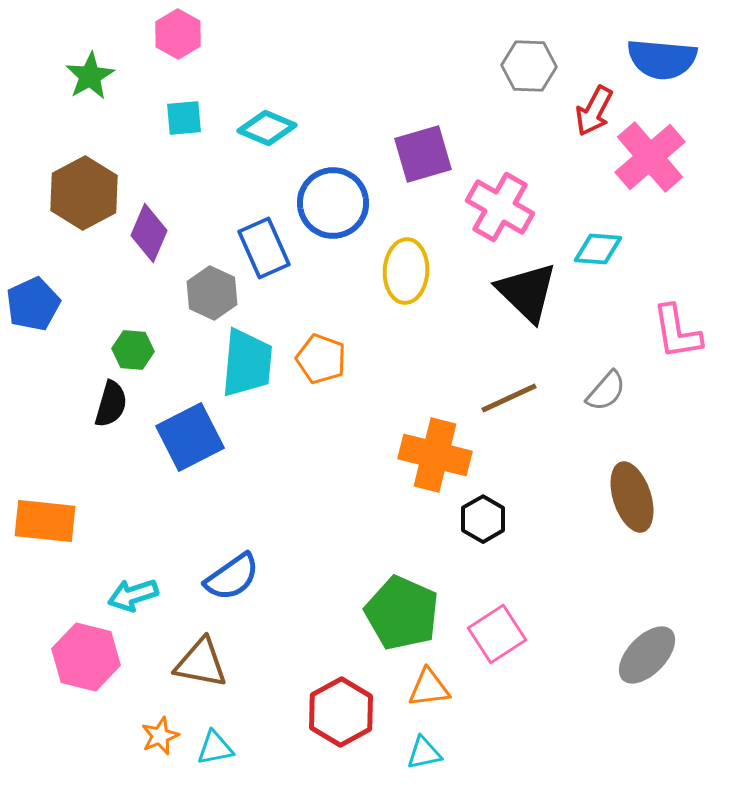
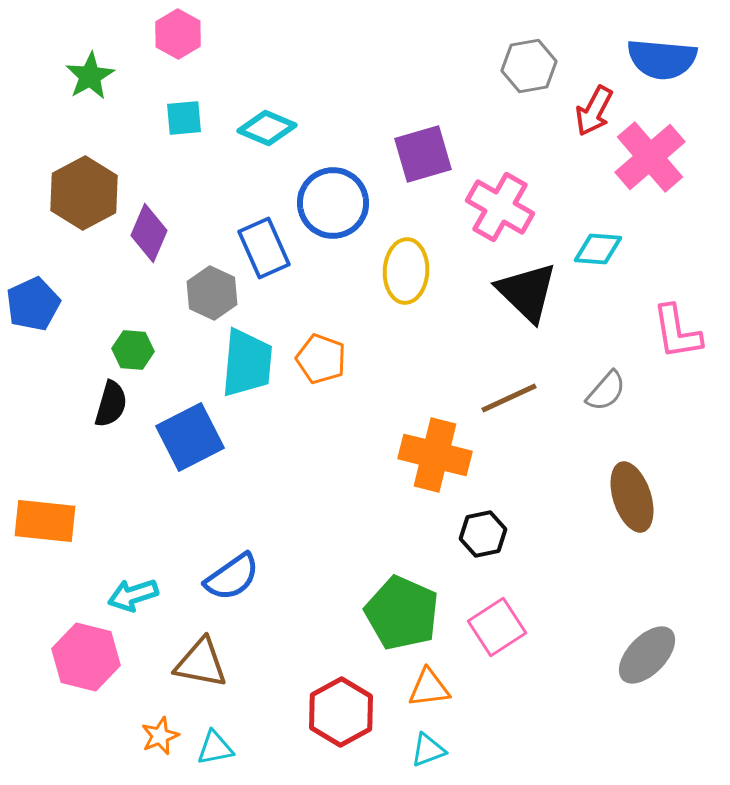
gray hexagon at (529, 66): rotated 12 degrees counterclockwise
black hexagon at (483, 519): moved 15 px down; rotated 18 degrees clockwise
pink square at (497, 634): moved 7 px up
cyan triangle at (424, 753): moved 4 px right, 3 px up; rotated 9 degrees counterclockwise
